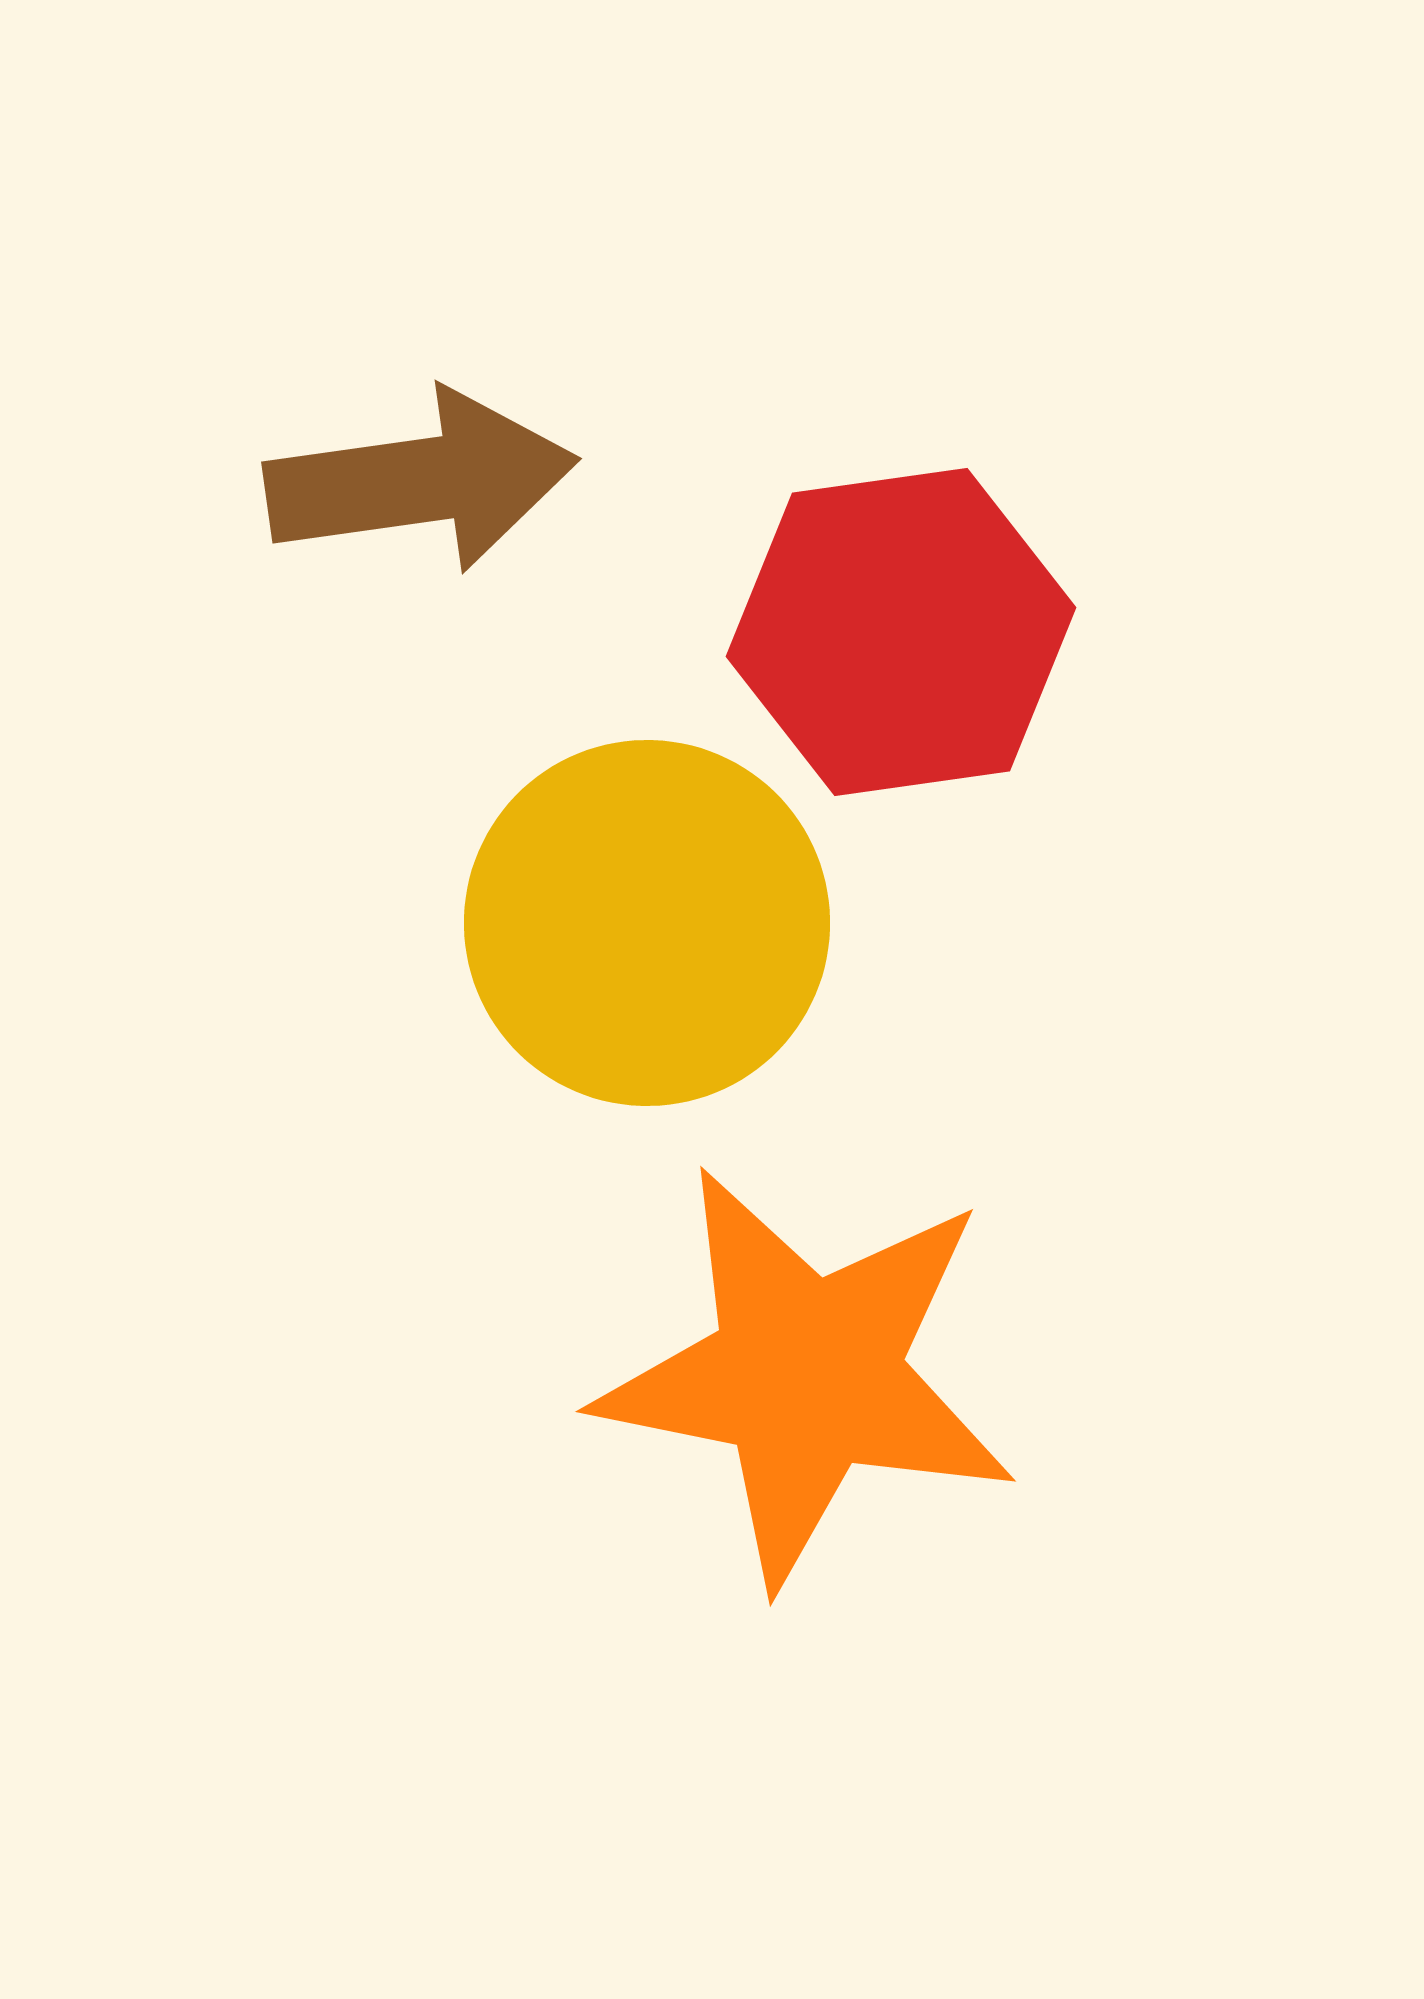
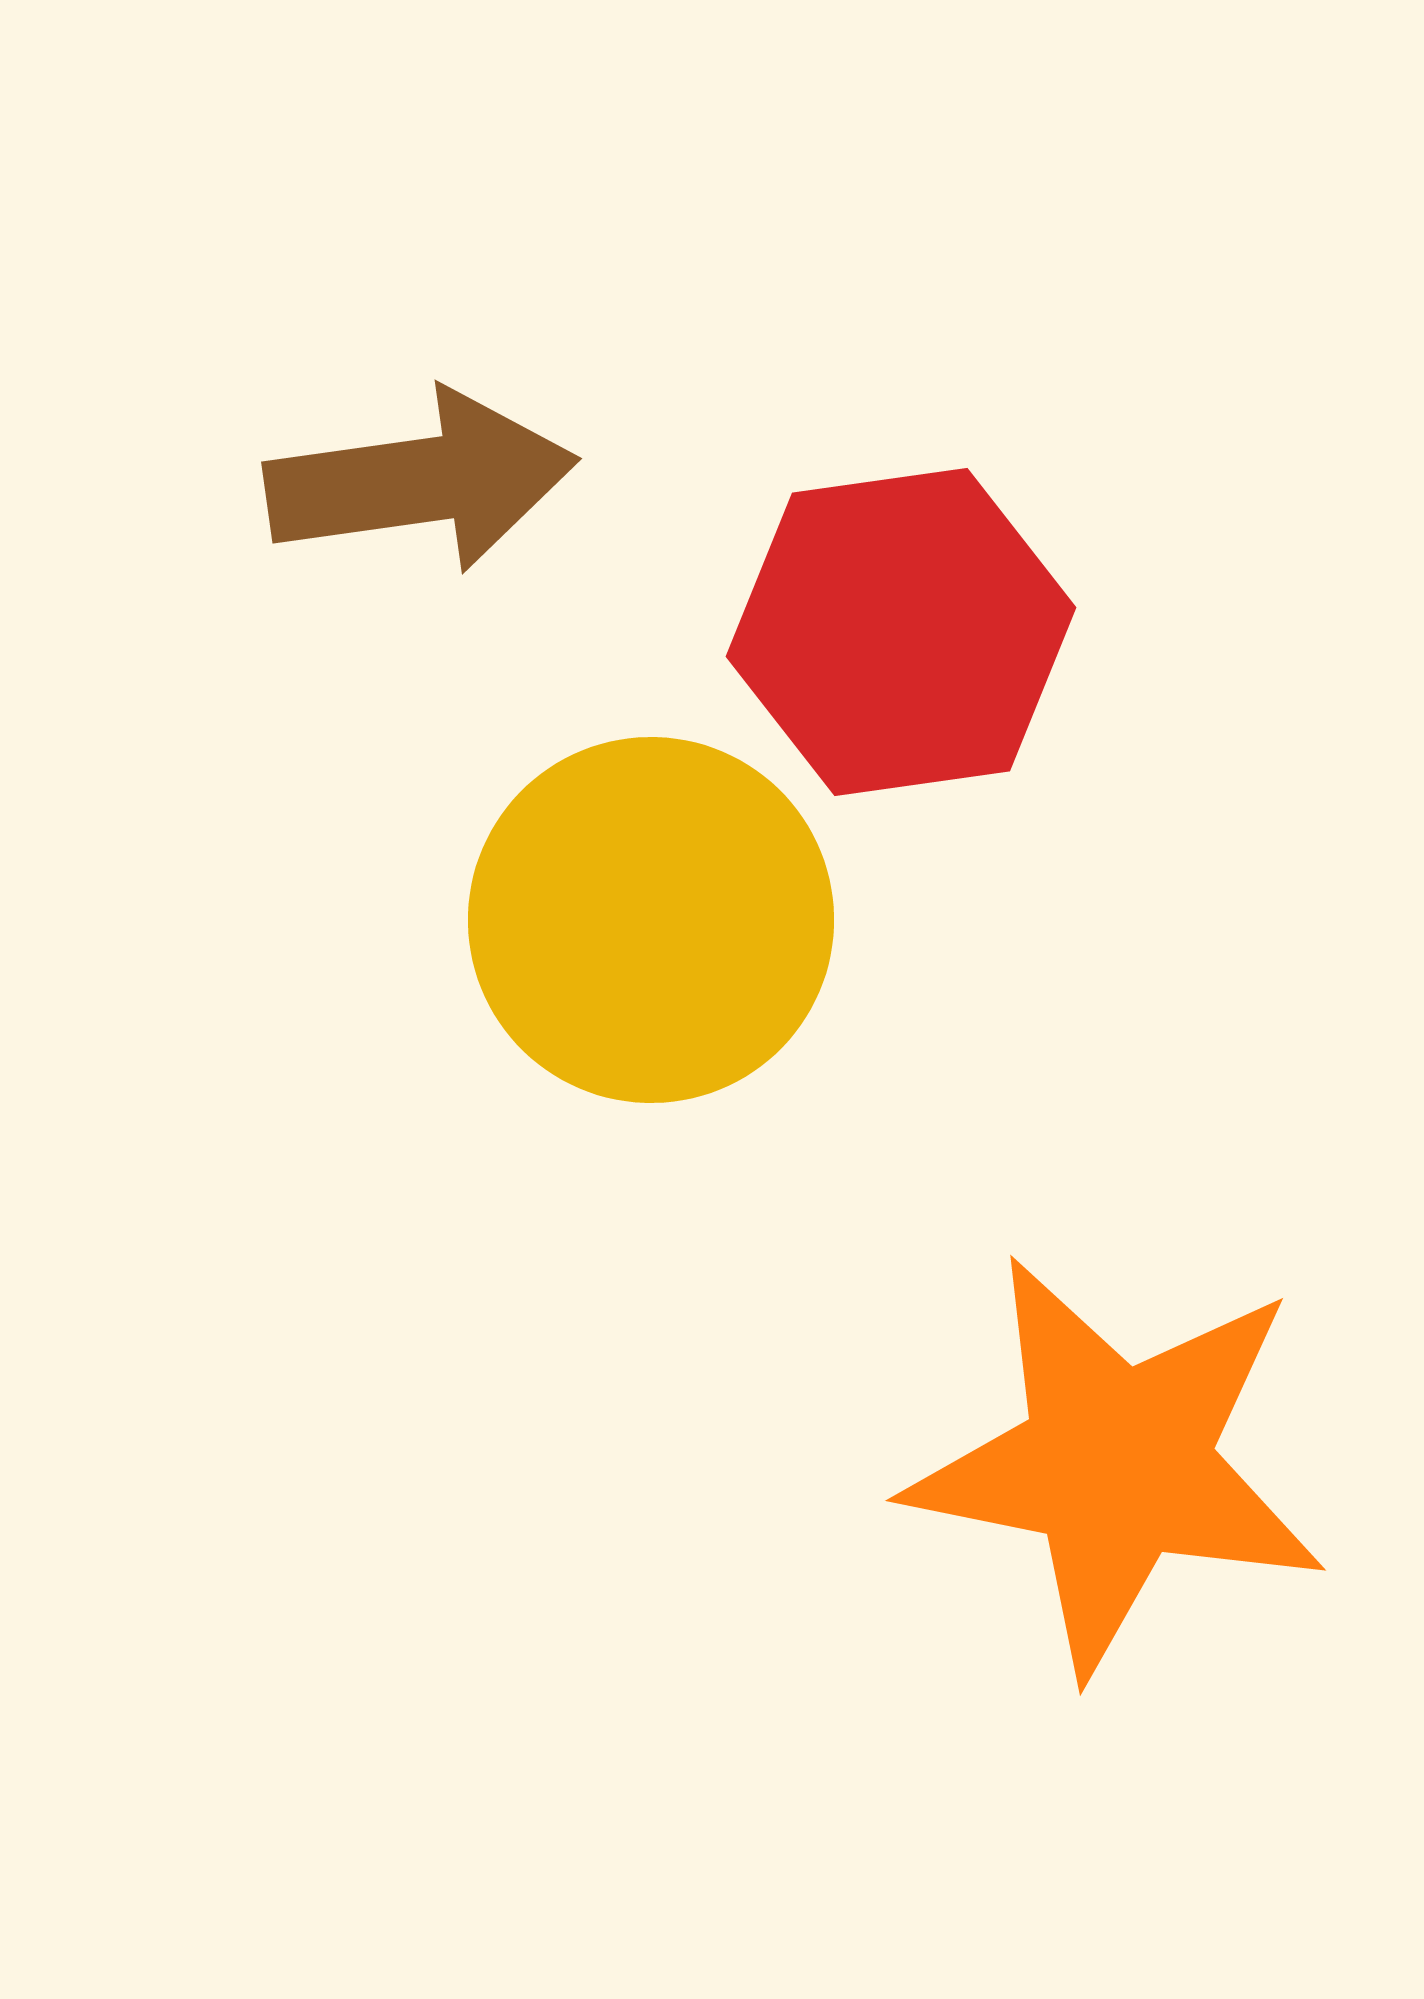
yellow circle: moved 4 px right, 3 px up
orange star: moved 310 px right, 89 px down
